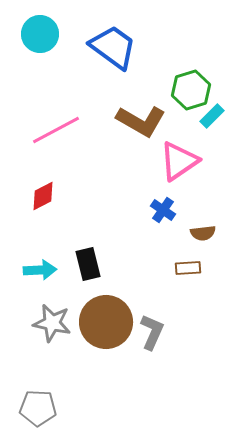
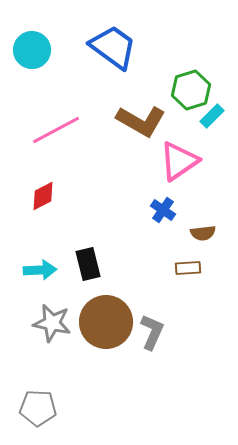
cyan circle: moved 8 px left, 16 px down
